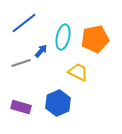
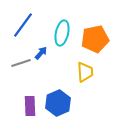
blue line: moved 1 px left, 2 px down; rotated 16 degrees counterclockwise
cyan ellipse: moved 1 px left, 4 px up
blue arrow: moved 2 px down
yellow trapezoid: moved 7 px right; rotated 60 degrees clockwise
purple rectangle: moved 9 px right, 1 px up; rotated 72 degrees clockwise
